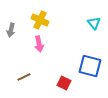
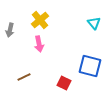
yellow cross: rotated 24 degrees clockwise
gray arrow: moved 1 px left
